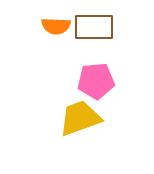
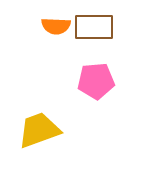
yellow trapezoid: moved 41 px left, 12 px down
